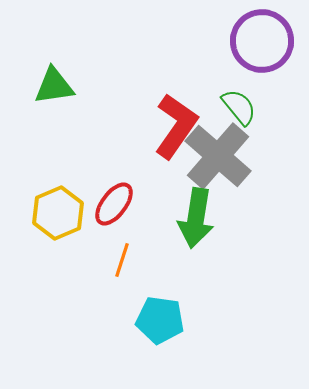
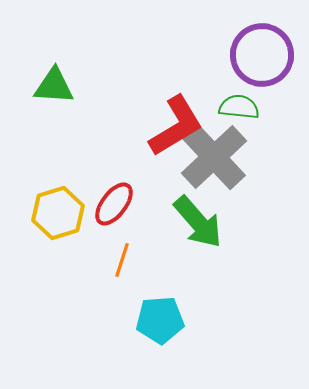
purple circle: moved 14 px down
green triangle: rotated 12 degrees clockwise
green semicircle: rotated 45 degrees counterclockwise
red L-shape: rotated 24 degrees clockwise
gray cross: moved 4 px left, 1 px down; rotated 6 degrees clockwise
yellow hexagon: rotated 6 degrees clockwise
green arrow: moved 2 px right, 4 px down; rotated 50 degrees counterclockwise
cyan pentagon: rotated 12 degrees counterclockwise
